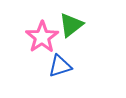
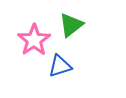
pink star: moved 8 px left, 3 px down
